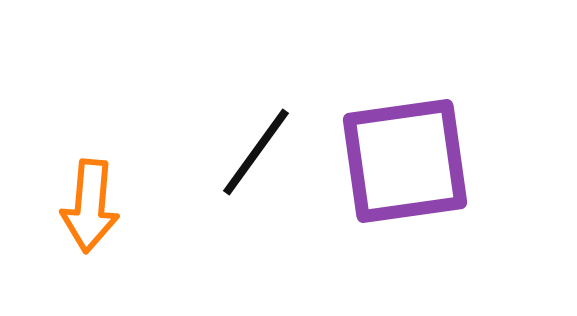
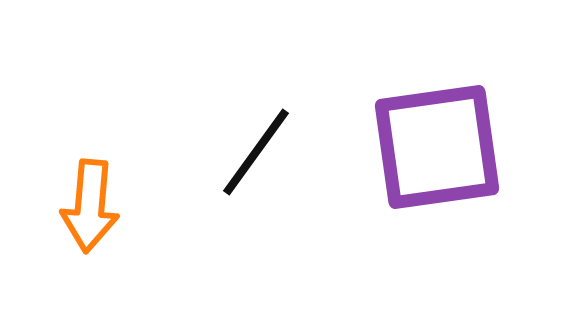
purple square: moved 32 px right, 14 px up
